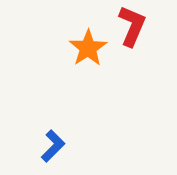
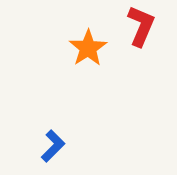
red L-shape: moved 9 px right
